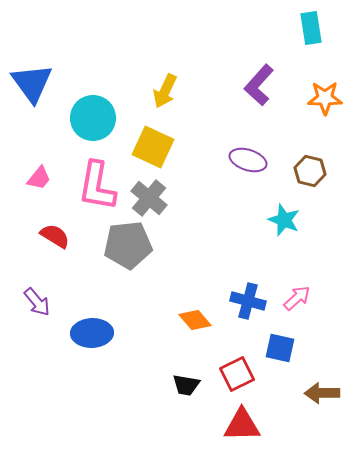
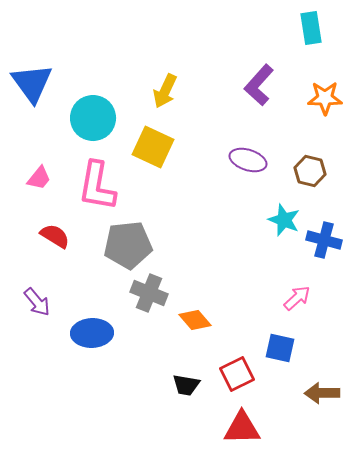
gray cross: moved 95 px down; rotated 18 degrees counterclockwise
blue cross: moved 76 px right, 61 px up
red triangle: moved 3 px down
